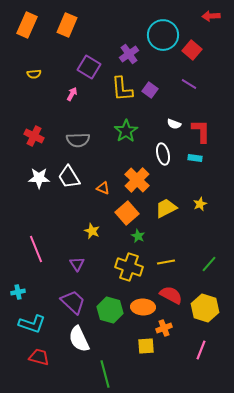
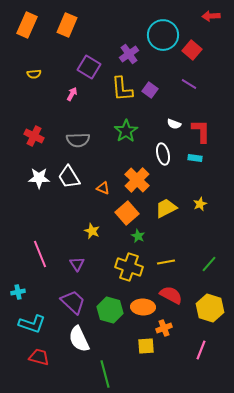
pink line at (36, 249): moved 4 px right, 5 px down
yellow hexagon at (205, 308): moved 5 px right
